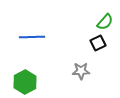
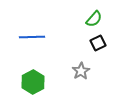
green semicircle: moved 11 px left, 3 px up
gray star: rotated 30 degrees counterclockwise
green hexagon: moved 8 px right
